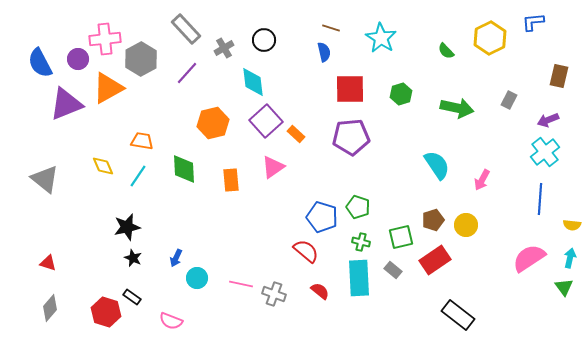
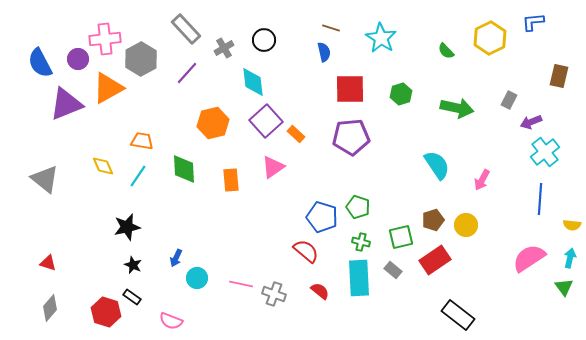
purple arrow at (548, 120): moved 17 px left, 2 px down
black star at (133, 258): moved 7 px down
